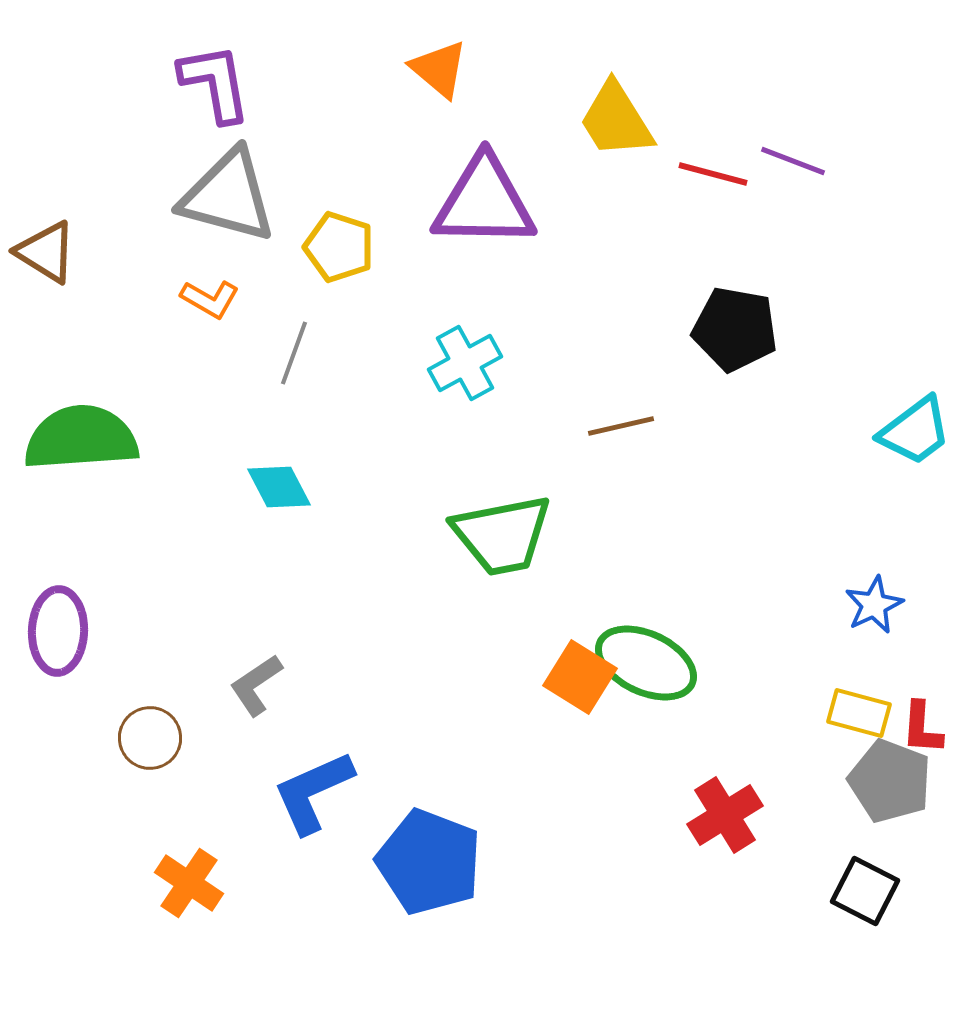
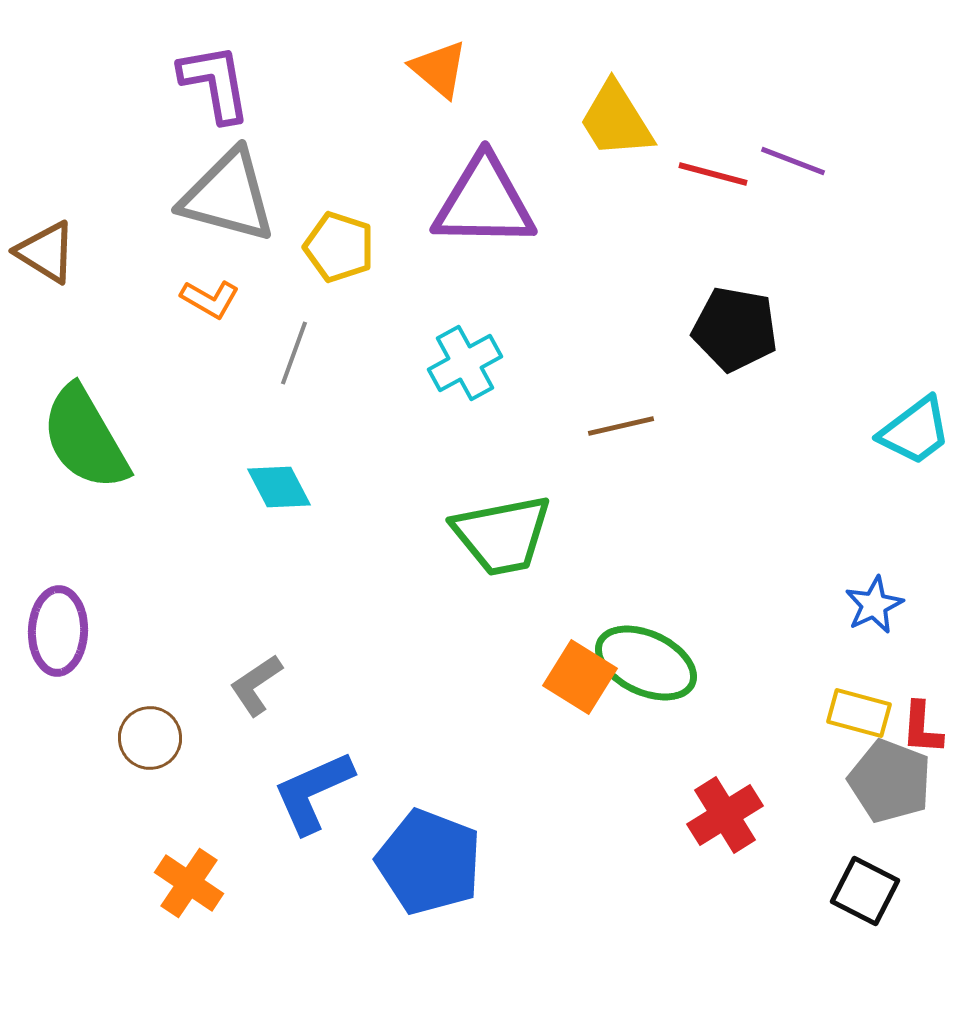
green semicircle: moved 4 px right; rotated 116 degrees counterclockwise
